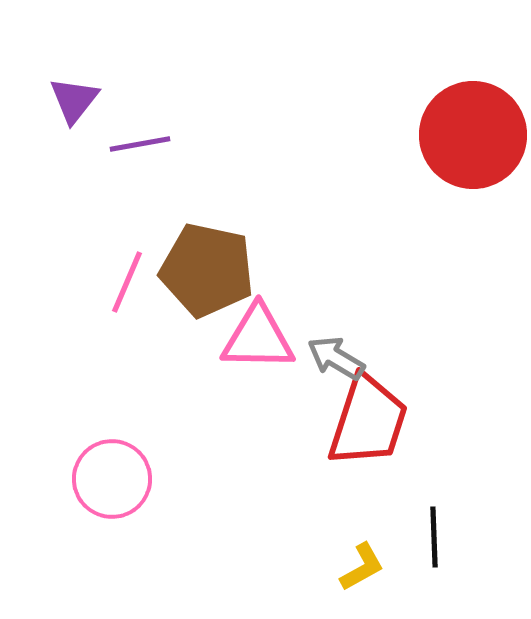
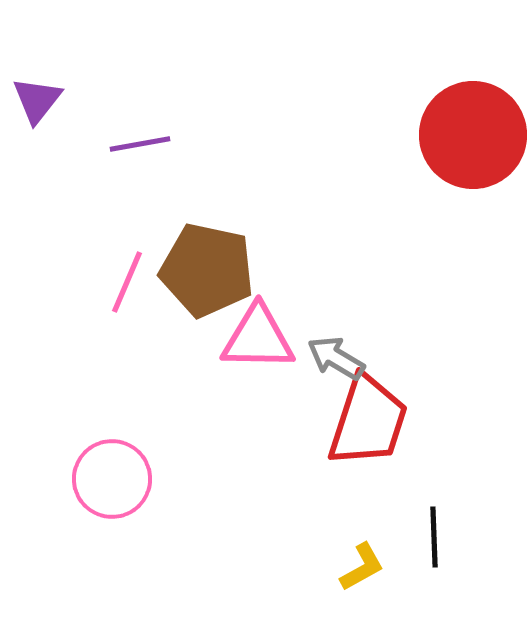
purple triangle: moved 37 px left
